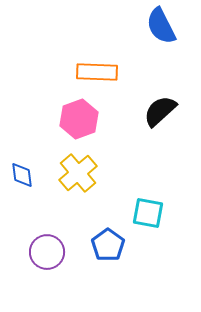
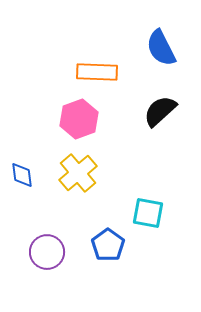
blue semicircle: moved 22 px down
